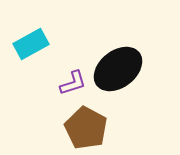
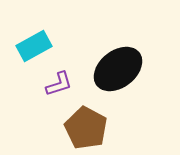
cyan rectangle: moved 3 px right, 2 px down
purple L-shape: moved 14 px left, 1 px down
